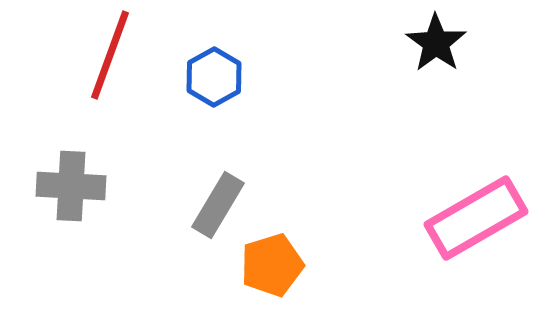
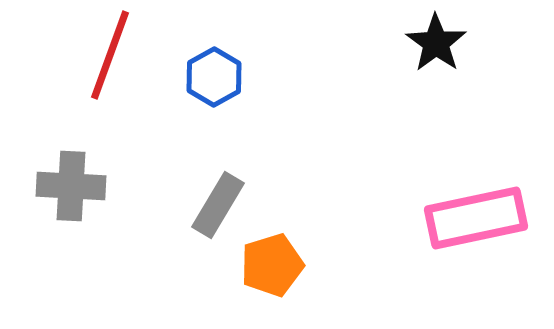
pink rectangle: rotated 18 degrees clockwise
